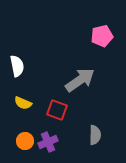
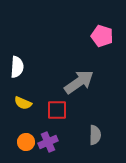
pink pentagon: rotated 30 degrees clockwise
white semicircle: moved 1 px down; rotated 15 degrees clockwise
gray arrow: moved 1 px left, 2 px down
red square: rotated 20 degrees counterclockwise
orange circle: moved 1 px right, 1 px down
